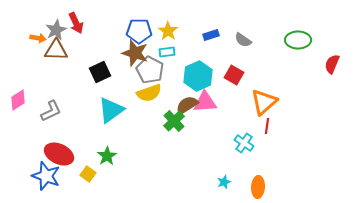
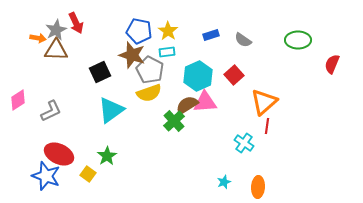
blue pentagon: rotated 10 degrees clockwise
brown star: moved 3 px left, 2 px down
red square: rotated 18 degrees clockwise
